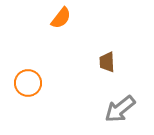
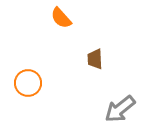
orange semicircle: rotated 100 degrees clockwise
brown trapezoid: moved 12 px left, 3 px up
